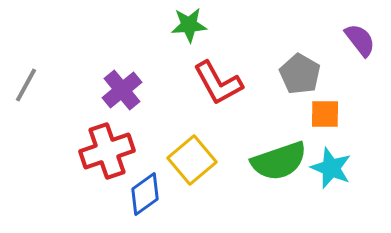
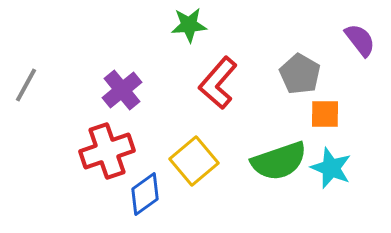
red L-shape: rotated 70 degrees clockwise
yellow square: moved 2 px right, 1 px down
